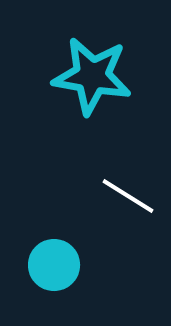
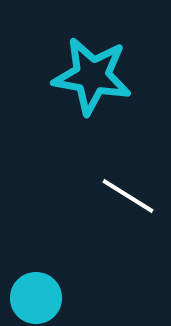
cyan circle: moved 18 px left, 33 px down
